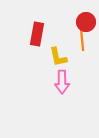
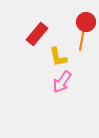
red rectangle: rotated 30 degrees clockwise
orange line: rotated 15 degrees clockwise
pink arrow: rotated 35 degrees clockwise
